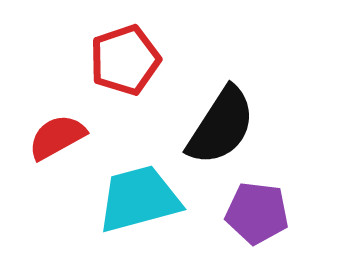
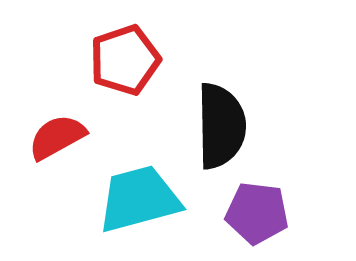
black semicircle: rotated 34 degrees counterclockwise
